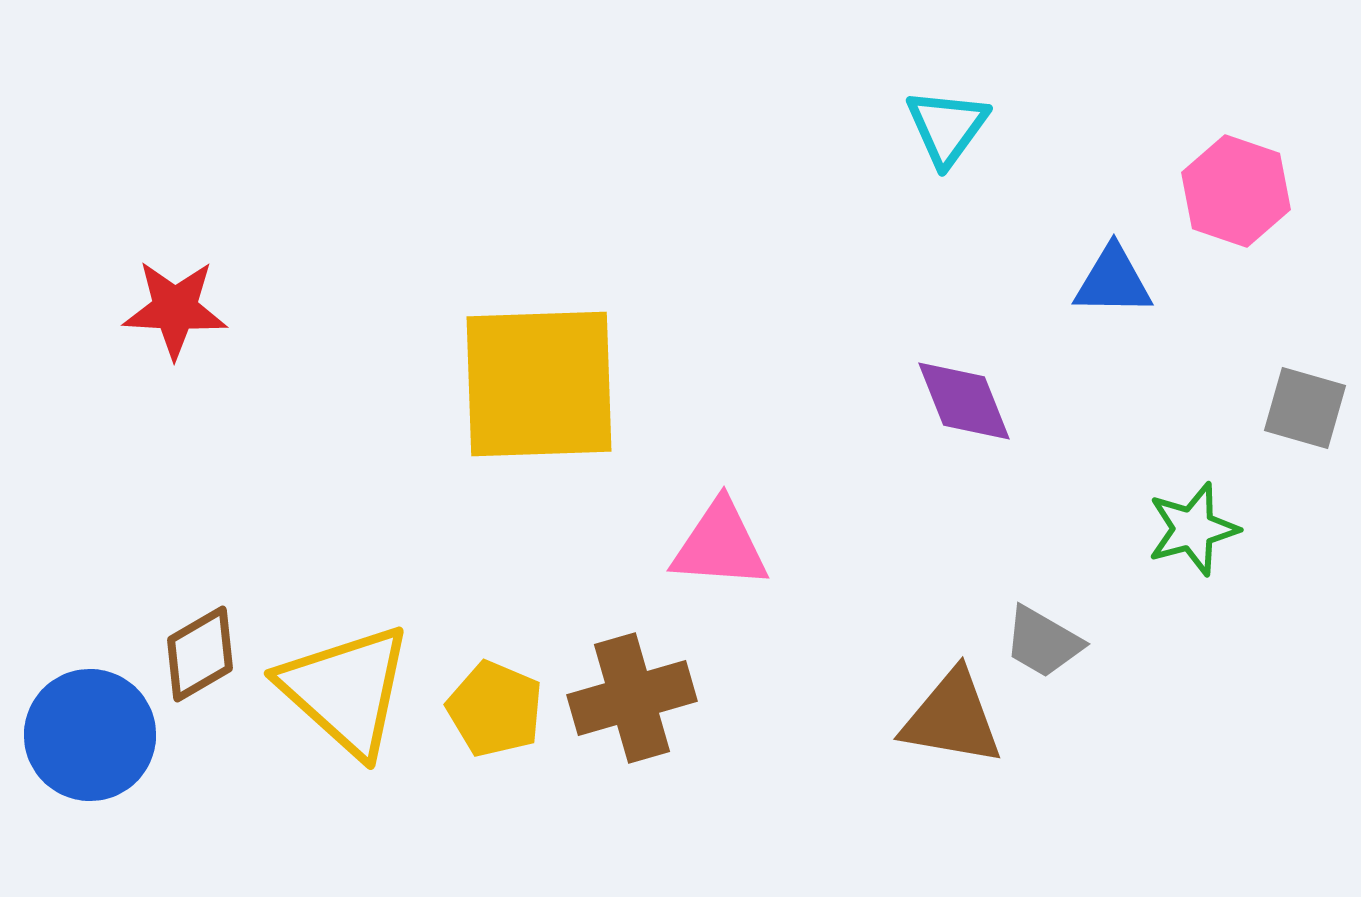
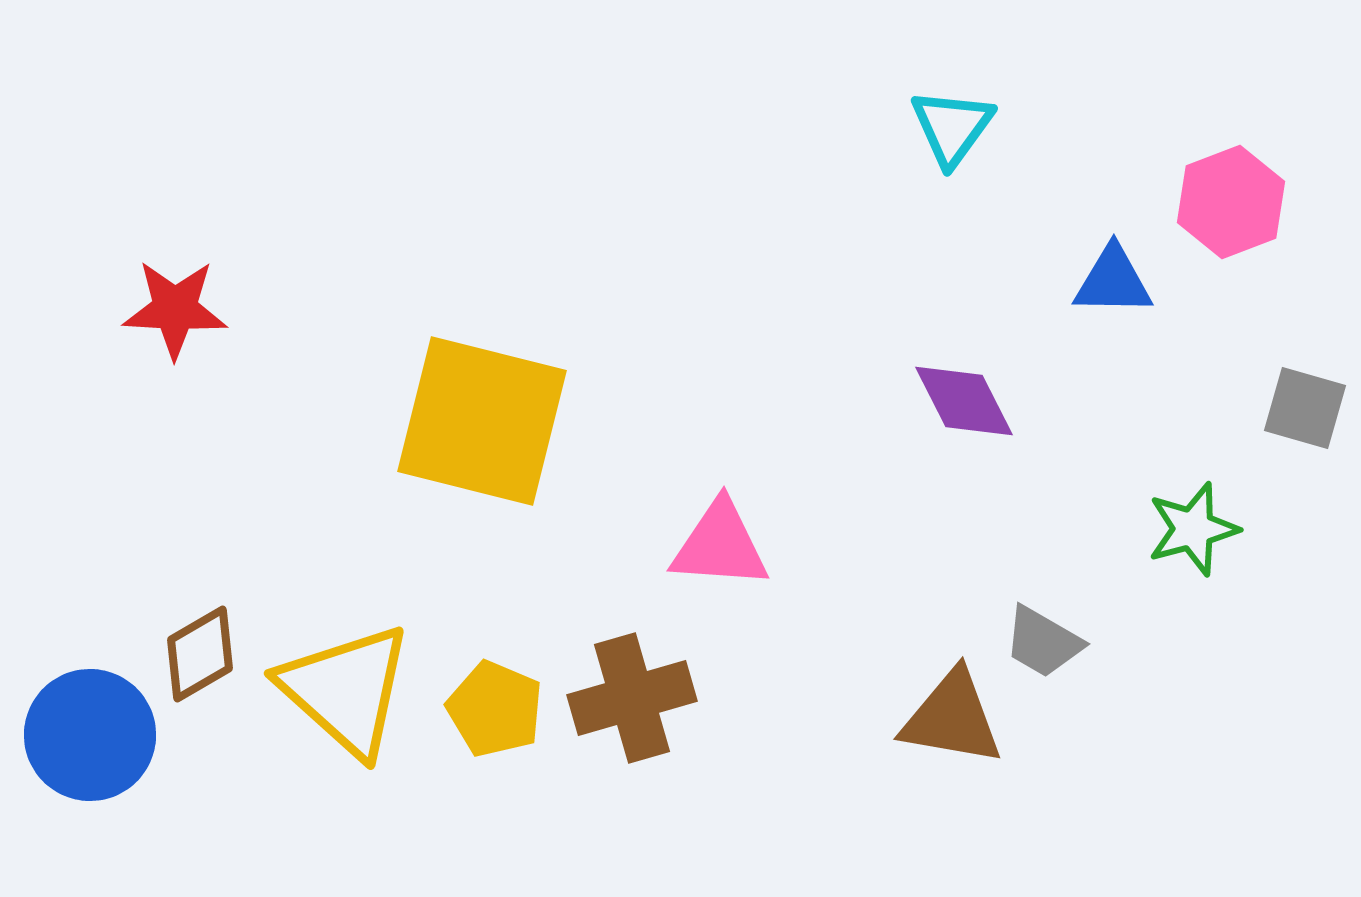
cyan triangle: moved 5 px right
pink hexagon: moved 5 px left, 11 px down; rotated 20 degrees clockwise
yellow square: moved 57 px left, 37 px down; rotated 16 degrees clockwise
purple diamond: rotated 5 degrees counterclockwise
